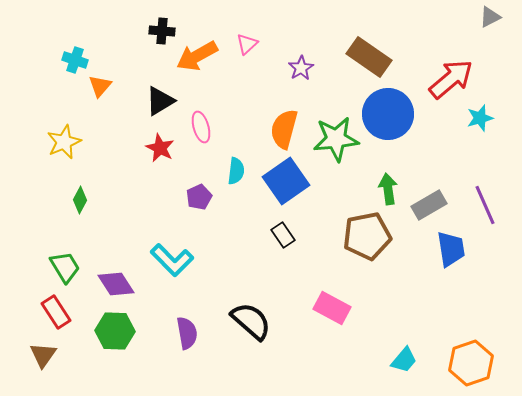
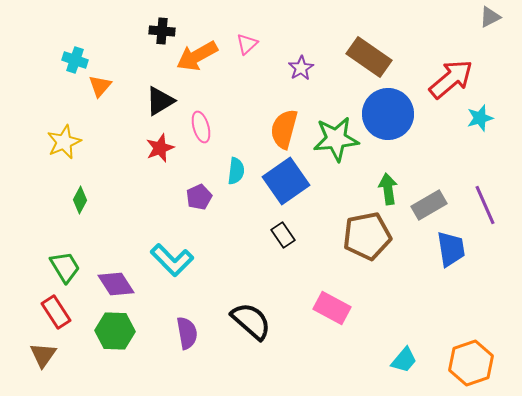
red star: rotated 24 degrees clockwise
